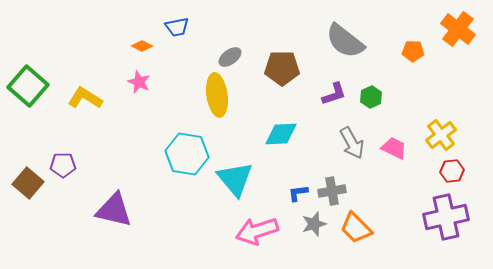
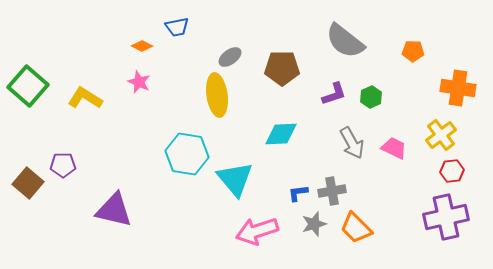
orange cross: moved 59 px down; rotated 28 degrees counterclockwise
